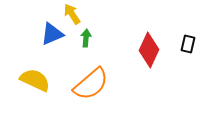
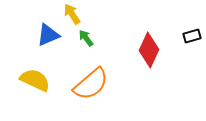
blue triangle: moved 4 px left, 1 px down
green arrow: rotated 42 degrees counterclockwise
black rectangle: moved 4 px right, 8 px up; rotated 60 degrees clockwise
